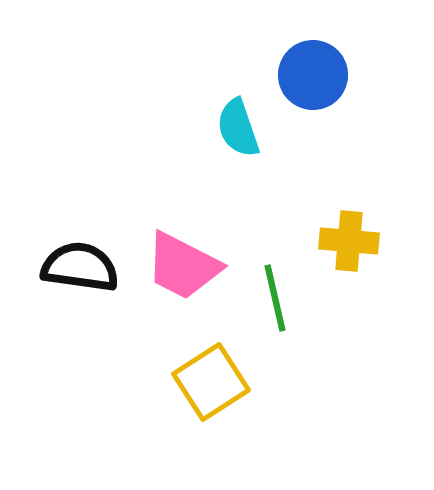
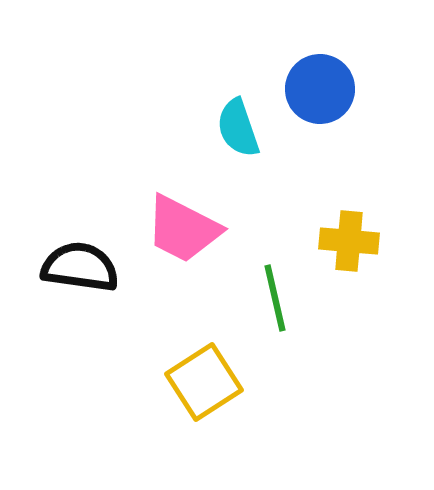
blue circle: moved 7 px right, 14 px down
pink trapezoid: moved 37 px up
yellow square: moved 7 px left
